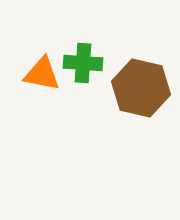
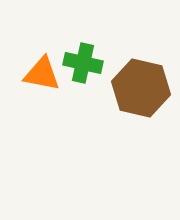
green cross: rotated 9 degrees clockwise
